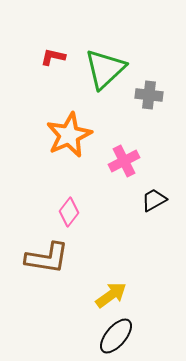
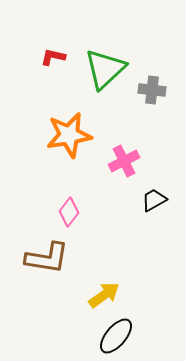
gray cross: moved 3 px right, 5 px up
orange star: rotated 15 degrees clockwise
yellow arrow: moved 7 px left
